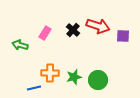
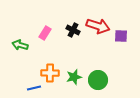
black cross: rotated 16 degrees counterclockwise
purple square: moved 2 px left
